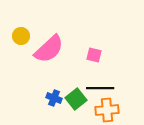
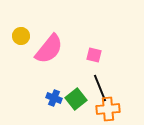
pink semicircle: rotated 8 degrees counterclockwise
black line: rotated 68 degrees clockwise
orange cross: moved 1 px right, 1 px up
